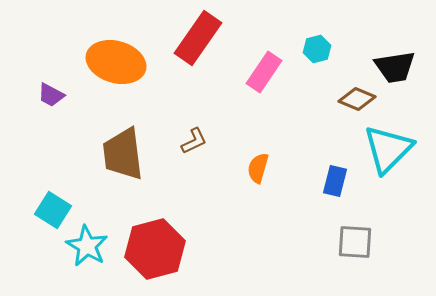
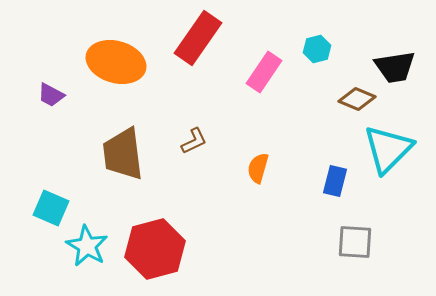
cyan square: moved 2 px left, 2 px up; rotated 9 degrees counterclockwise
